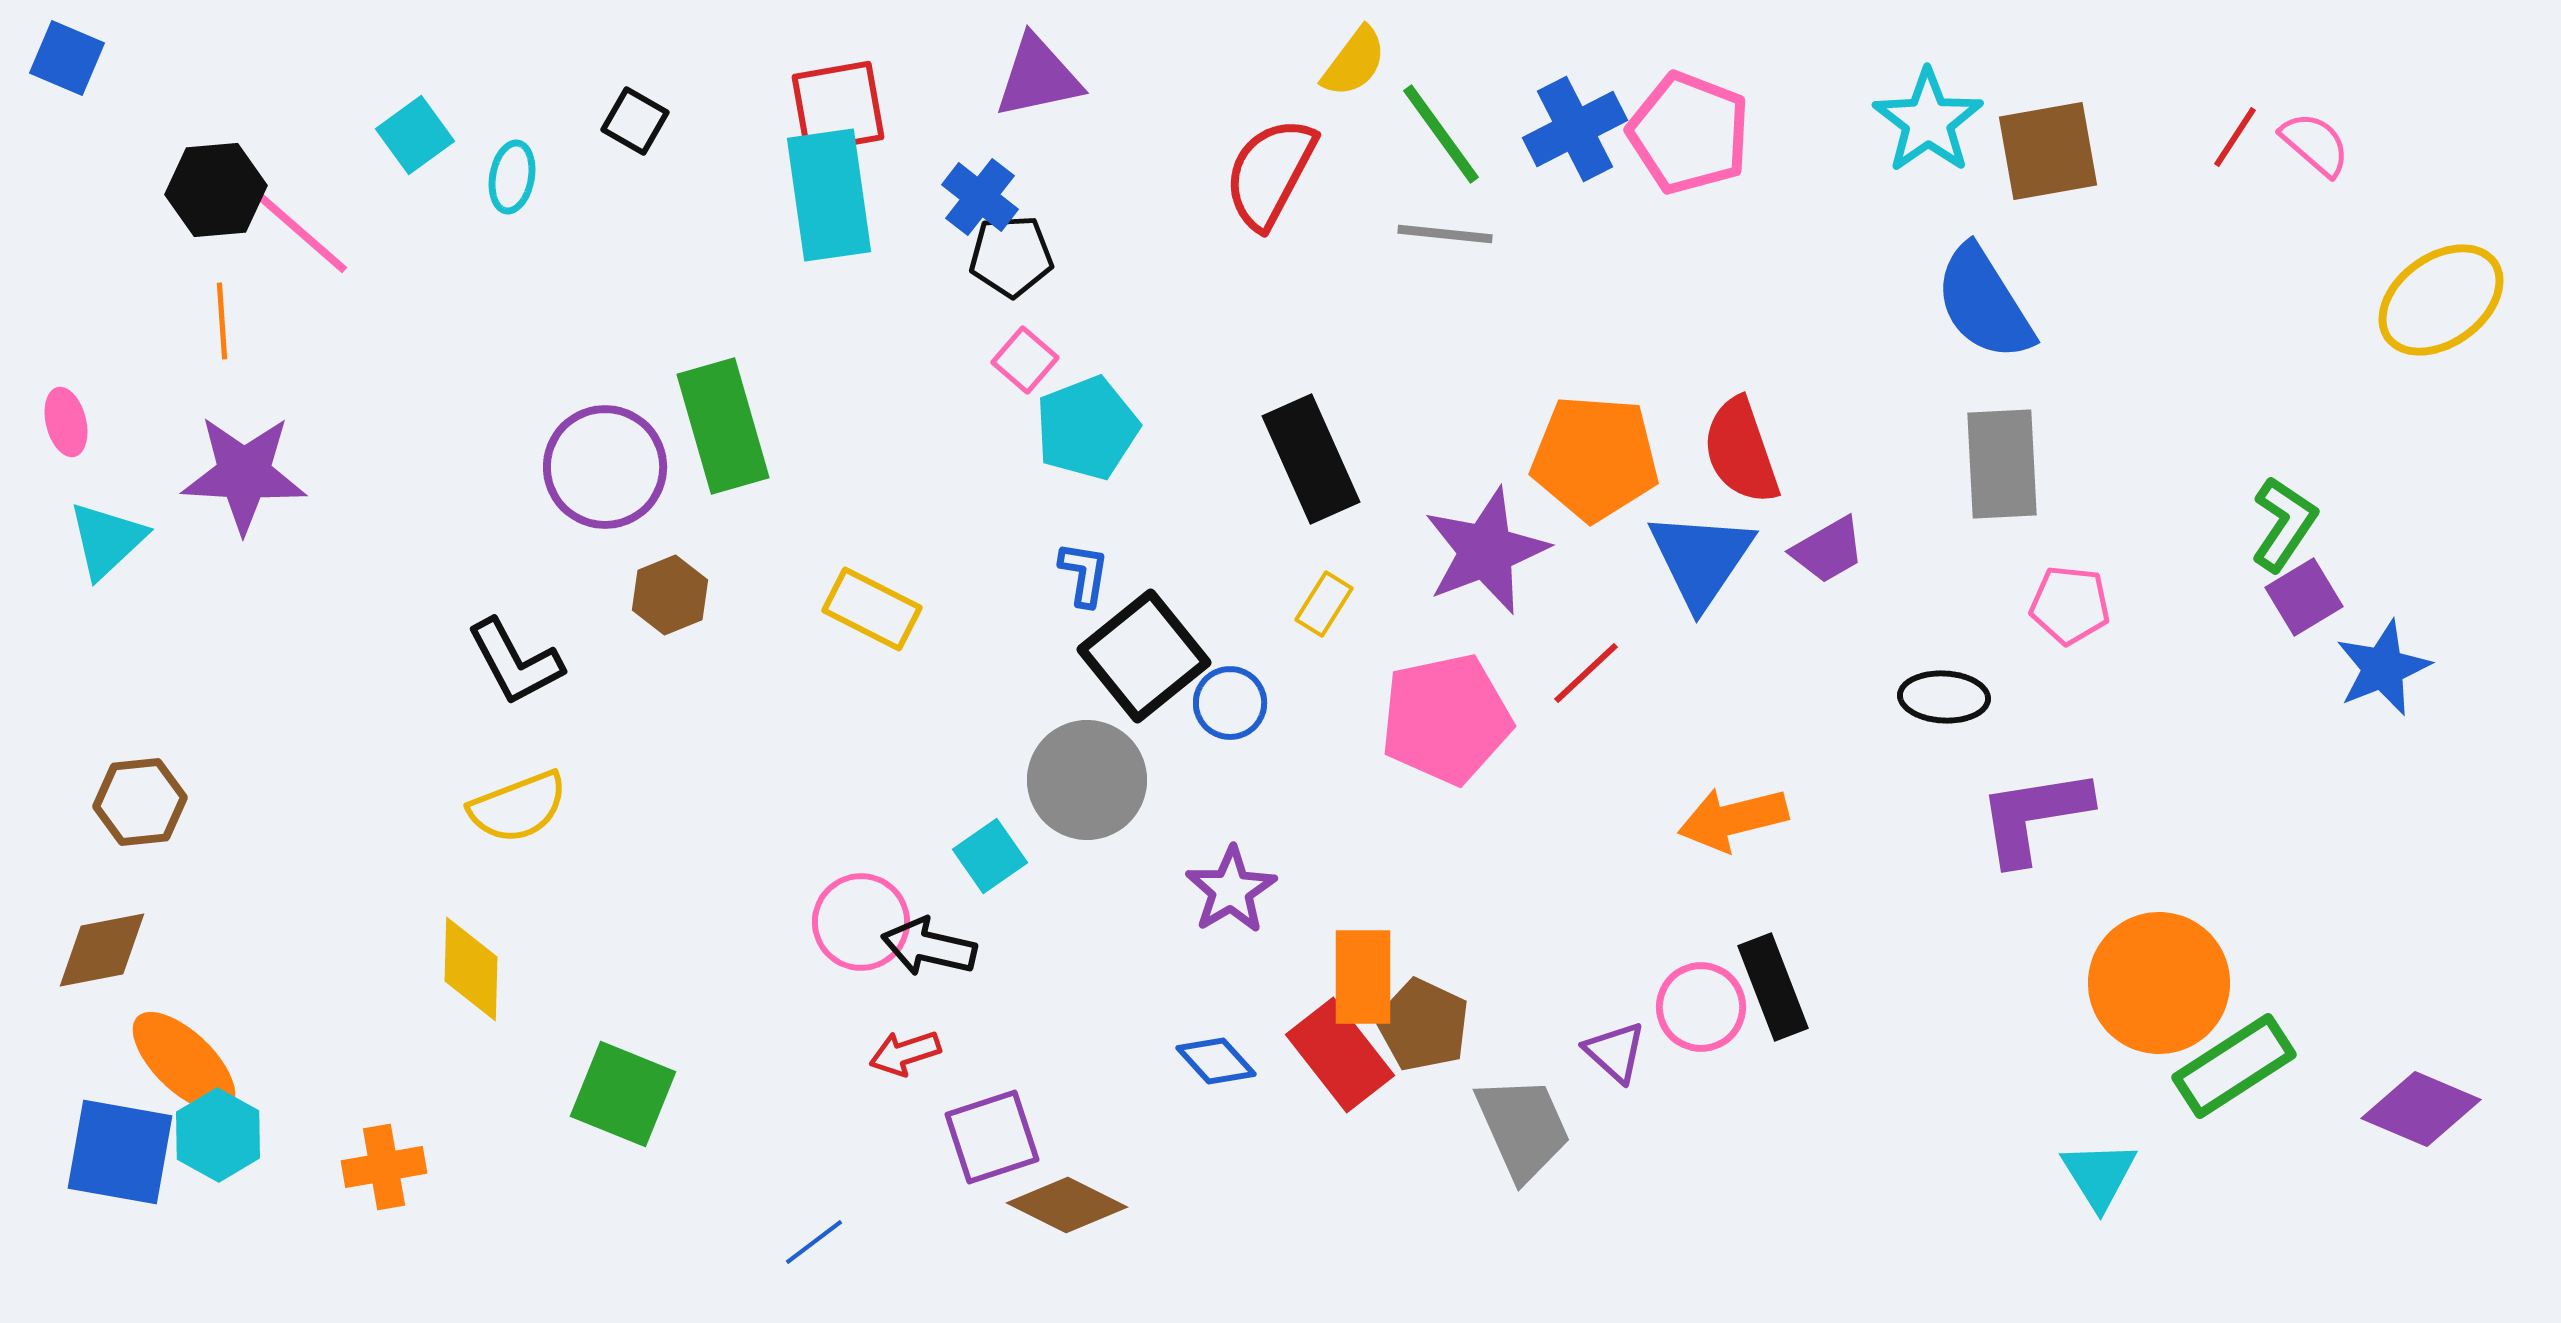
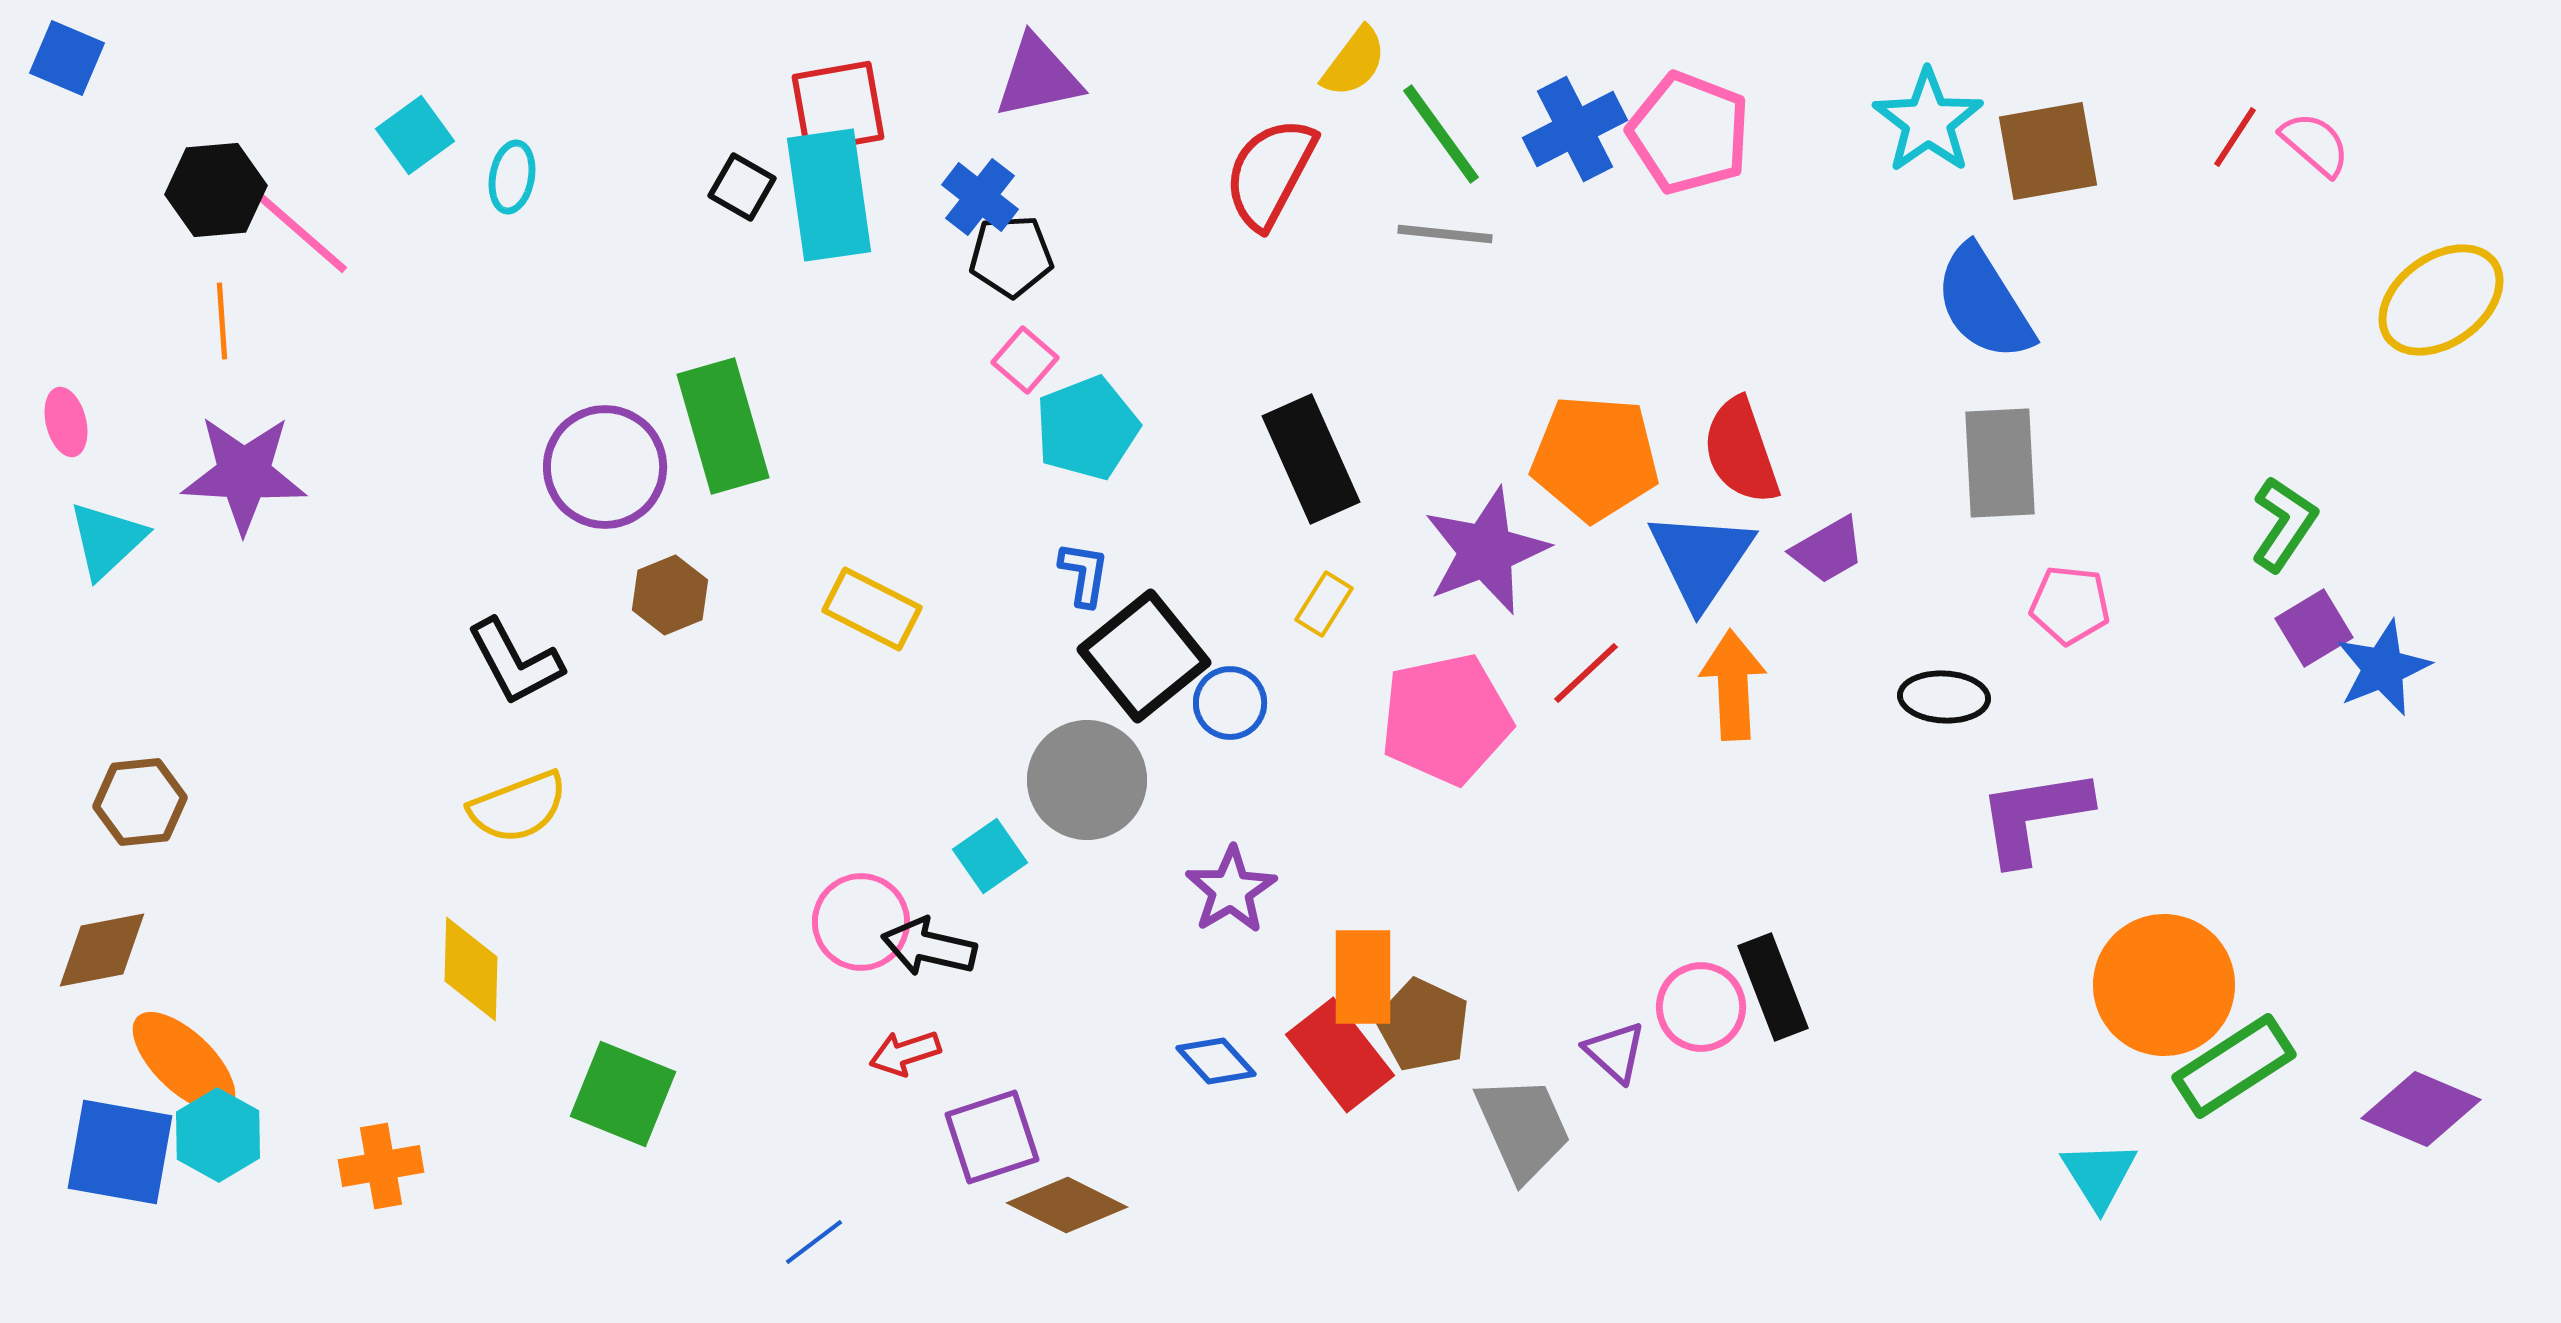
black square at (635, 121): moved 107 px right, 66 px down
gray rectangle at (2002, 464): moved 2 px left, 1 px up
purple square at (2304, 597): moved 10 px right, 31 px down
orange arrow at (1733, 819): moved 134 px up; rotated 101 degrees clockwise
orange circle at (2159, 983): moved 5 px right, 2 px down
orange cross at (384, 1167): moved 3 px left, 1 px up
